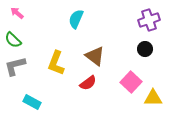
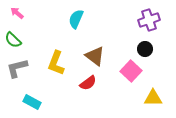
gray L-shape: moved 2 px right, 2 px down
pink square: moved 11 px up
